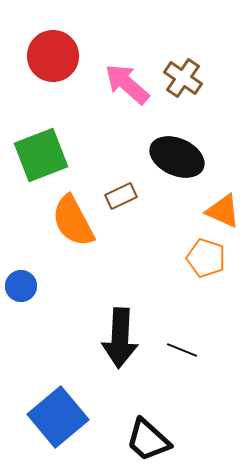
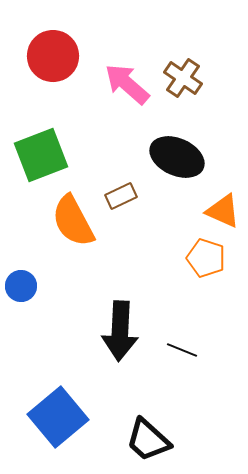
black arrow: moved 7 px up
